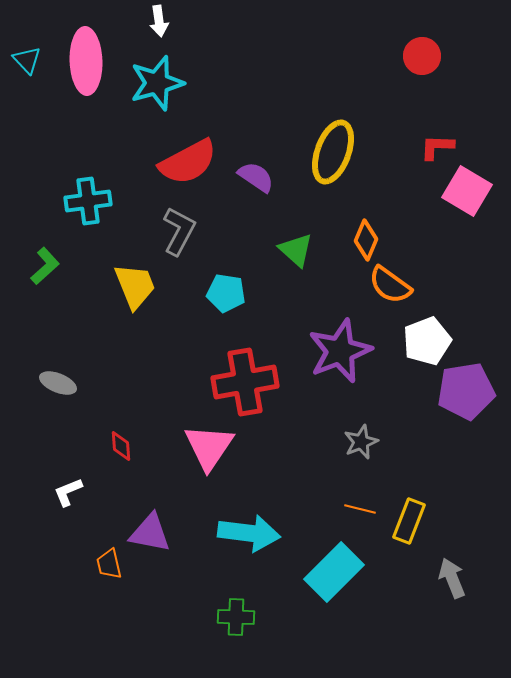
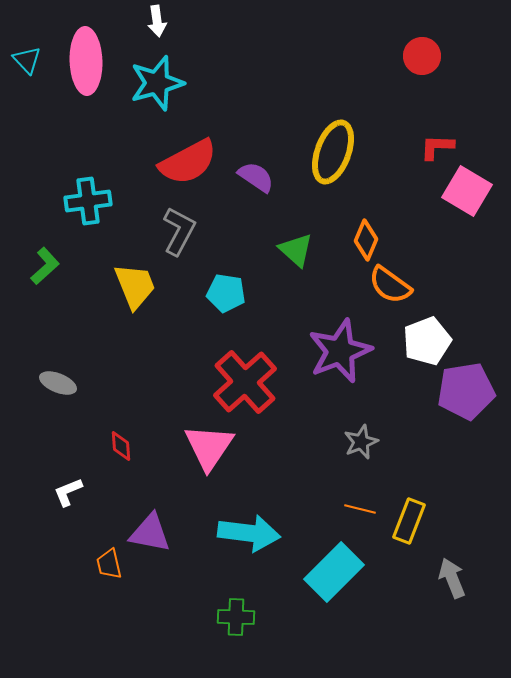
white arrow: moved 2 px left
red cross: rotated 32 degrees counterclockwise
